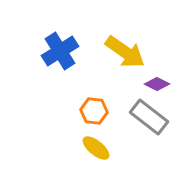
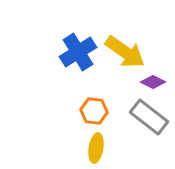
blue cross: moved 18 px right, 1 px down
purple diamond: moved 4 px left, 2 px up
yellow ellipse: rotated 60 degrees clockwise
